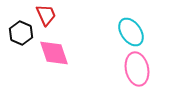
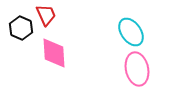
black hexagon: moved 5 px up
pink diamond: rotated 16 degrees clockwise
